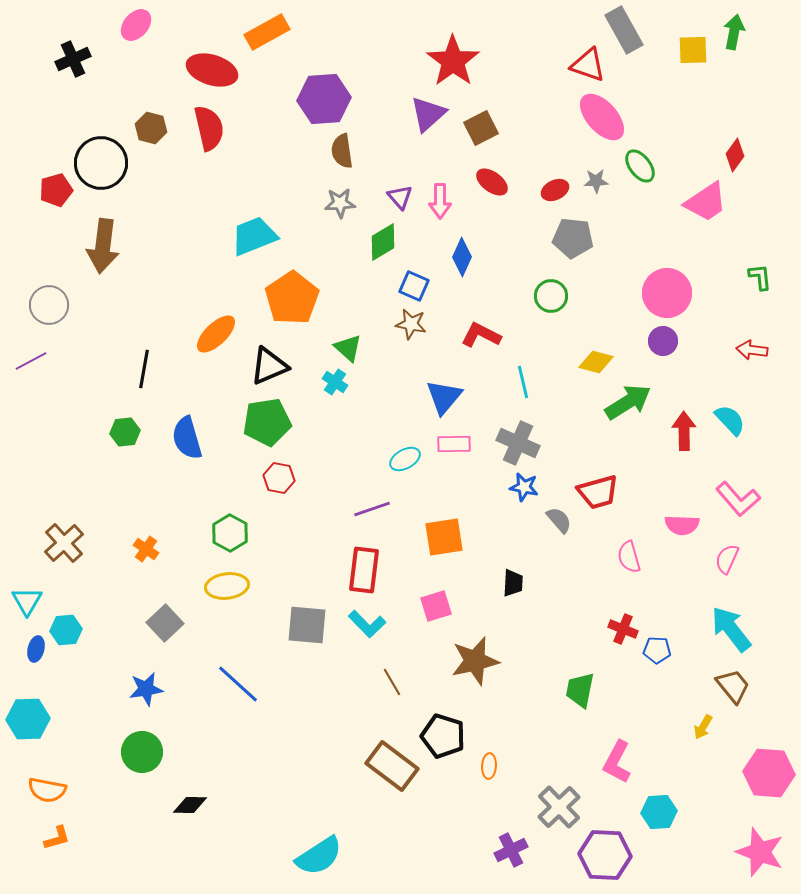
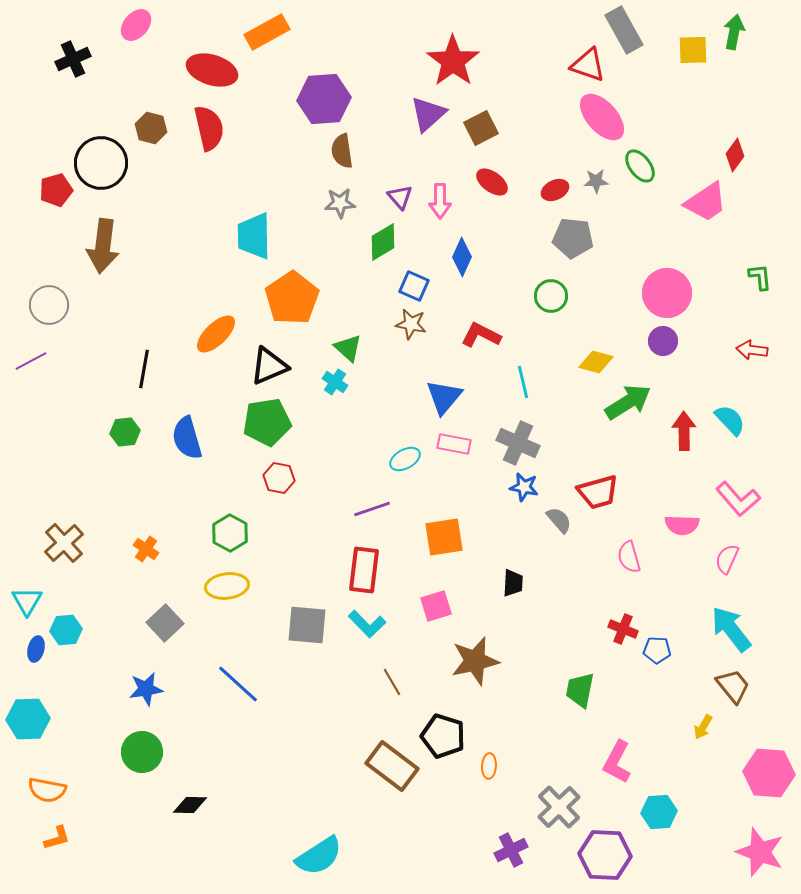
cyan trapezoid at (254, 236): rotated 69 degrees counterclockwise
pink rectangle at (454, 444): rotated 12 degrees clockwise
